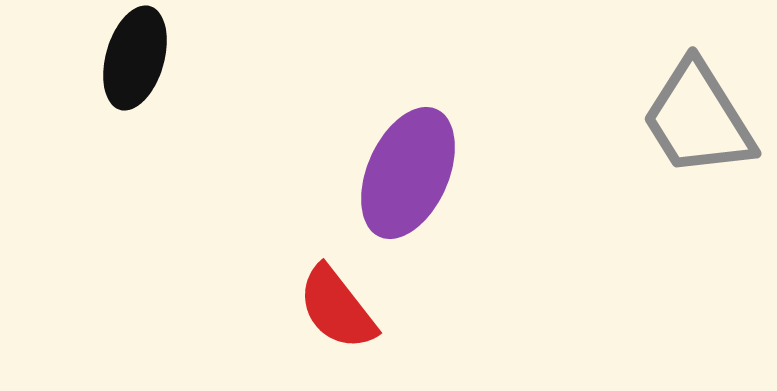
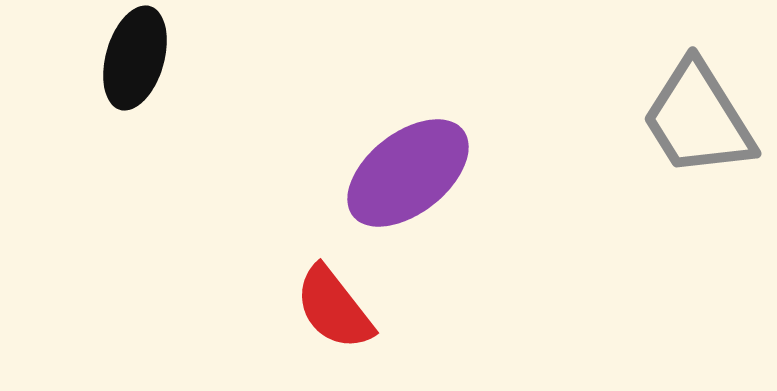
purple ellipse: rotated 28 degrees clockwise
red semicircle: moved 3 px left
